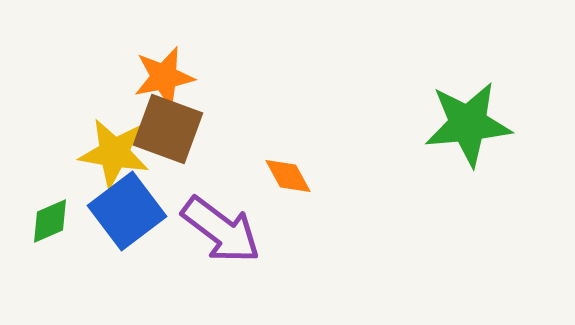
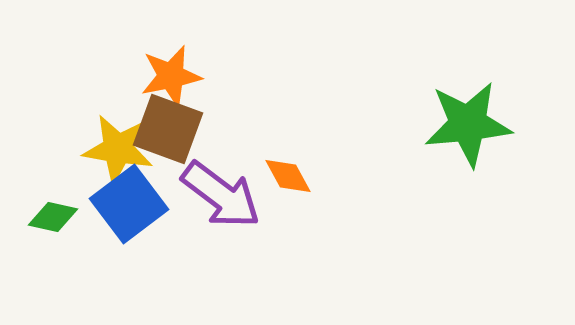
orange star: moved 7 px right, 1 px up
yellow star: moved 4 px right, 4 px up
blue square: moved 2 px right, 7 px up
green diamond: moved 3 px right, 4 px up; rotated 36 degrees clockwise
purple arrow: moved 35 px up
